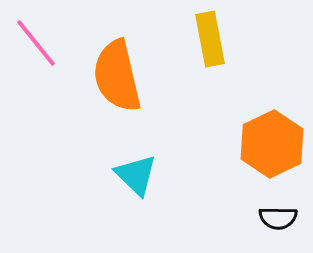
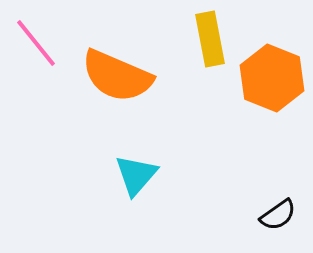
orange semicircle: rotated 54 degrees counterclockwise
orange hexagon: moved 66 px up; rotated 12 degrees counterclockwise
cyan triangle: rotated 27 degrees clockwise
black semicircle: moved 3 px up; rotated 36 degrees counterclockwise
